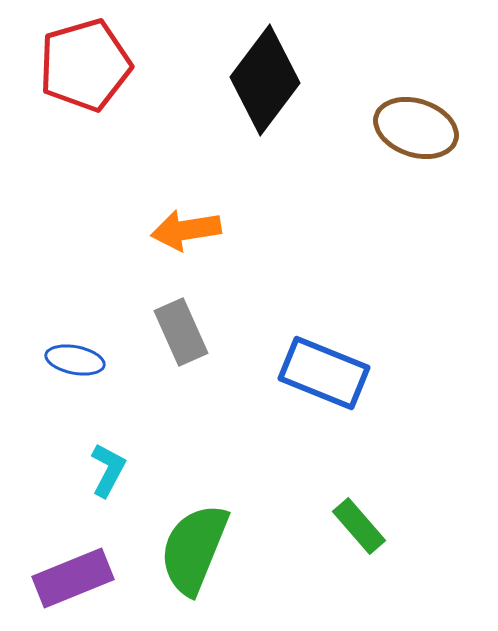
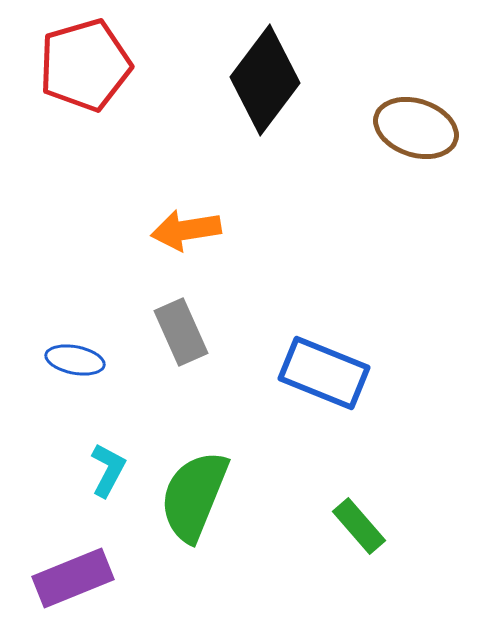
green semicircle: moved 53 px up
